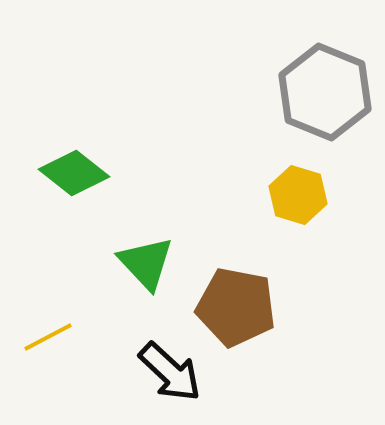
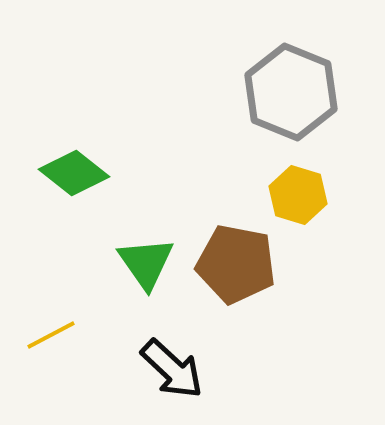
gray hexagon: moved 34 px left
green triangle: rotated 8 degrees clockwise
brown pentagon: moved 43 px up
yellow line: moved 3 px right, 2 px up
black arrow: moved 2 px right, 3 px up
